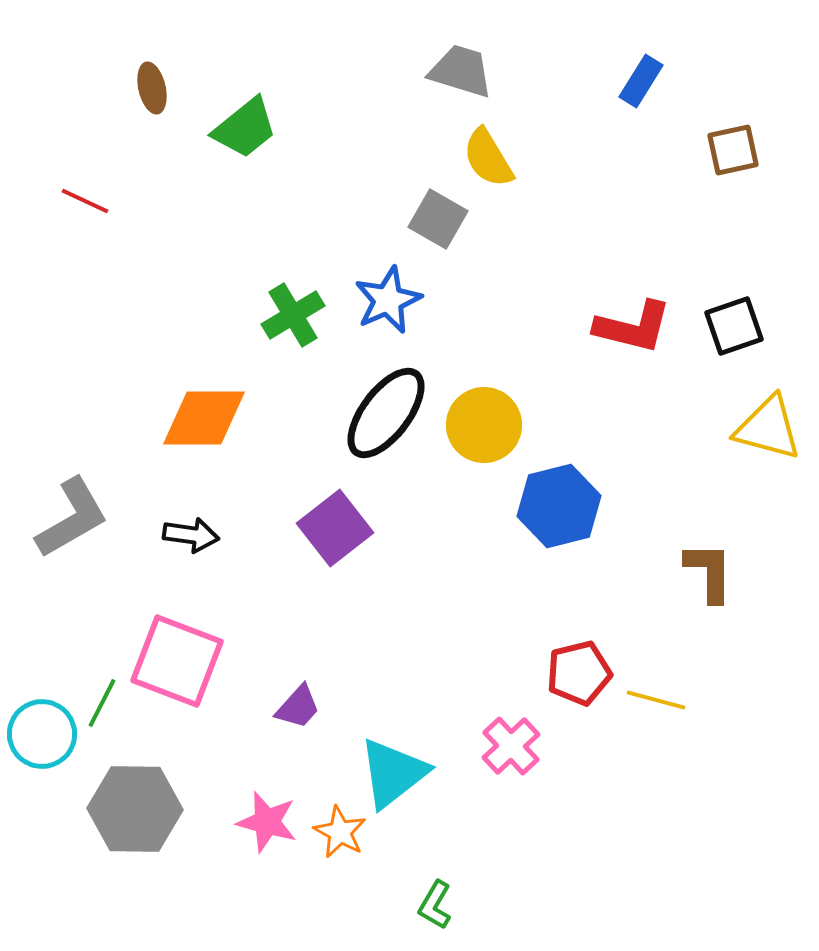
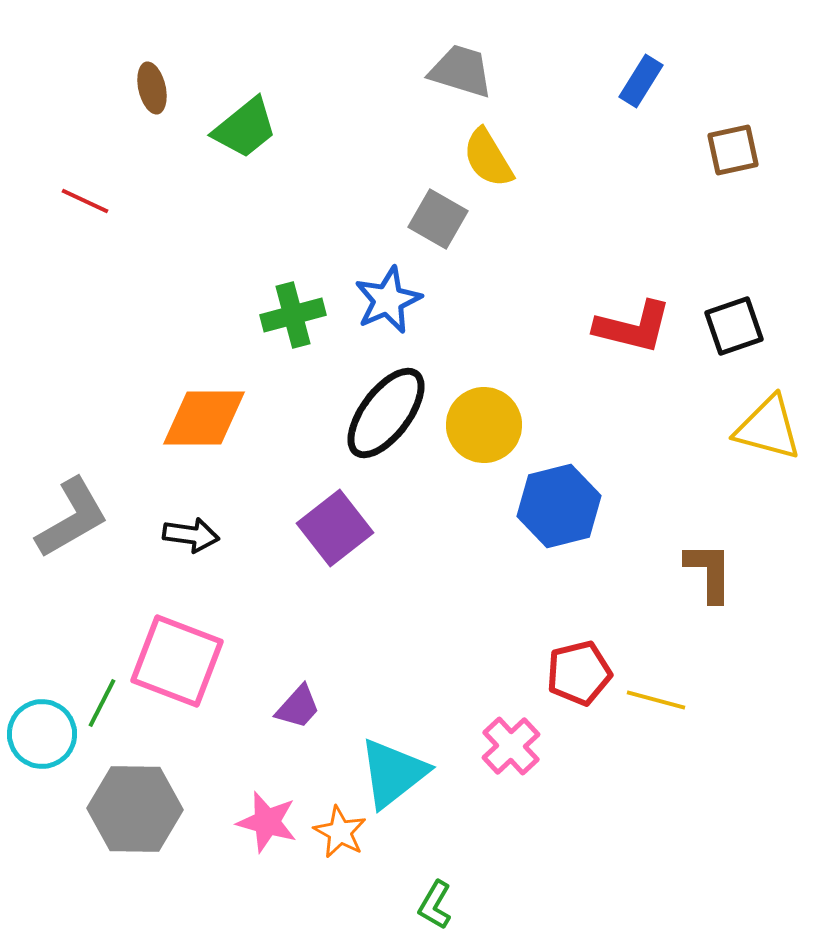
green cross: rotated 16 degrees clockwise
